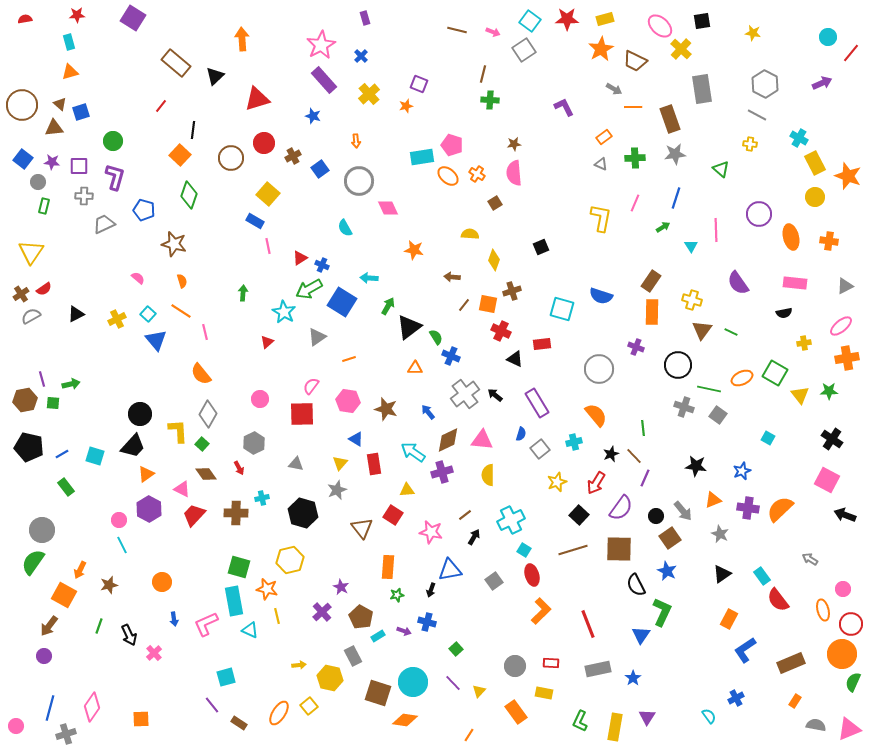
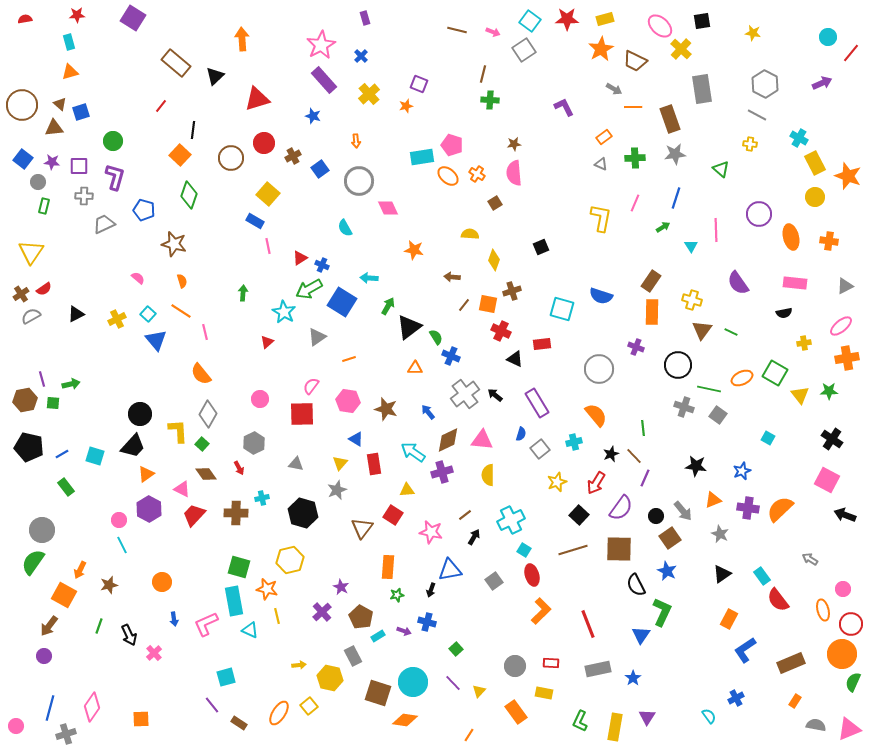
brown triangle at (362, 528): rotated 15 degrees clockwise
